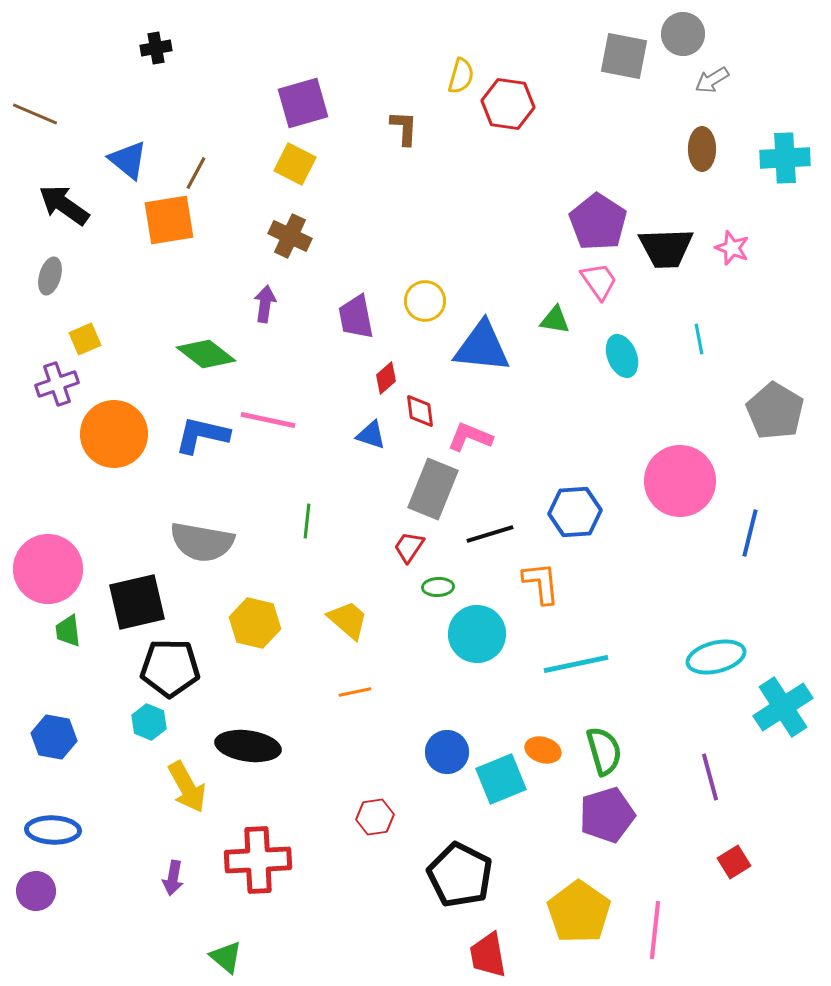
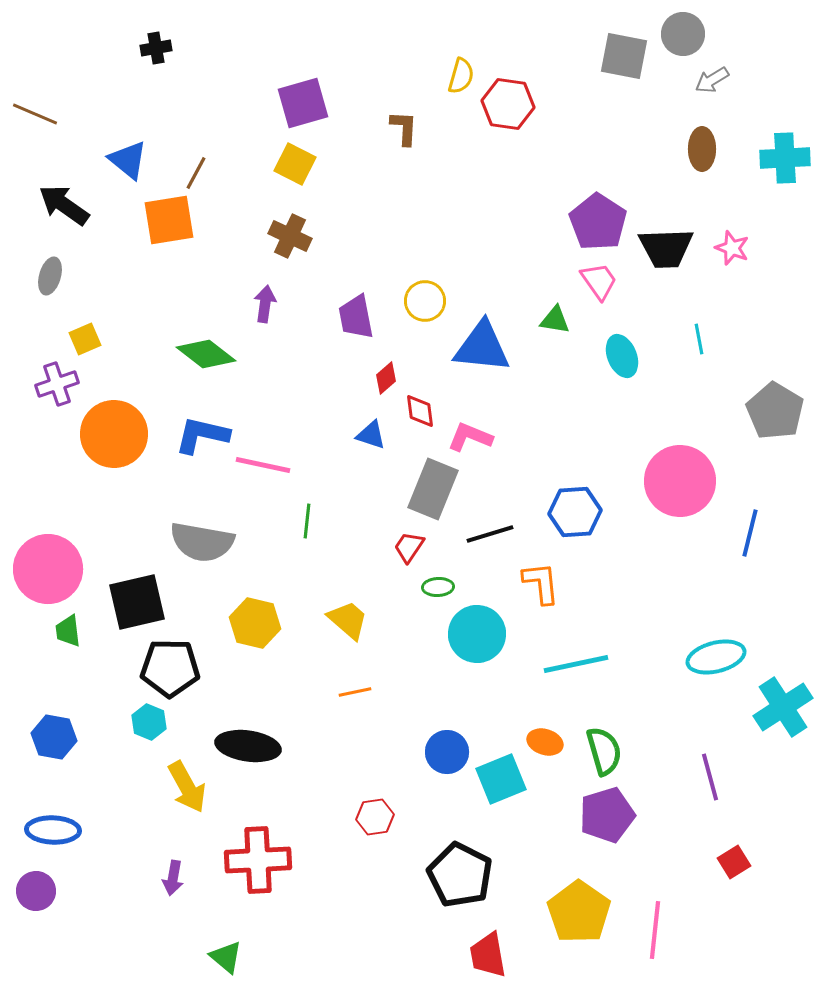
pink line at (268, 420): moved 5 px left, 45 px down
orange ellipse at (543, 750): moved 2 px right, 8 px up
